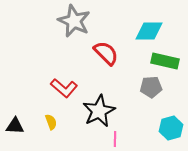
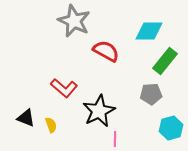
red semicircle: moved 2 px up; rotated 16 degrees counterclockwise
green rectangle: rotated 64 degrees counterclockwise
gray pentagon: moved 7 px down
yellow semicircle: moved 3 px down
black triangle: moved 11 px right, 8 px up; rotated 18 degrees clockwise
